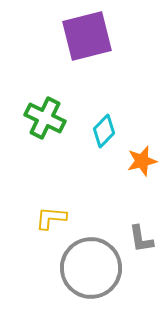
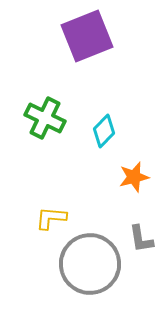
purple square: rotated 8 degrees counterclockwise
orange star: moved 8 px left, 16 px down
gray circle: moved 1 px left, 4 px up
